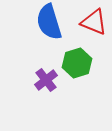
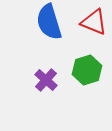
green hexagon: moved 10 px right, 7 px down
purple cross: rotated 10 degrees counterclockwise
